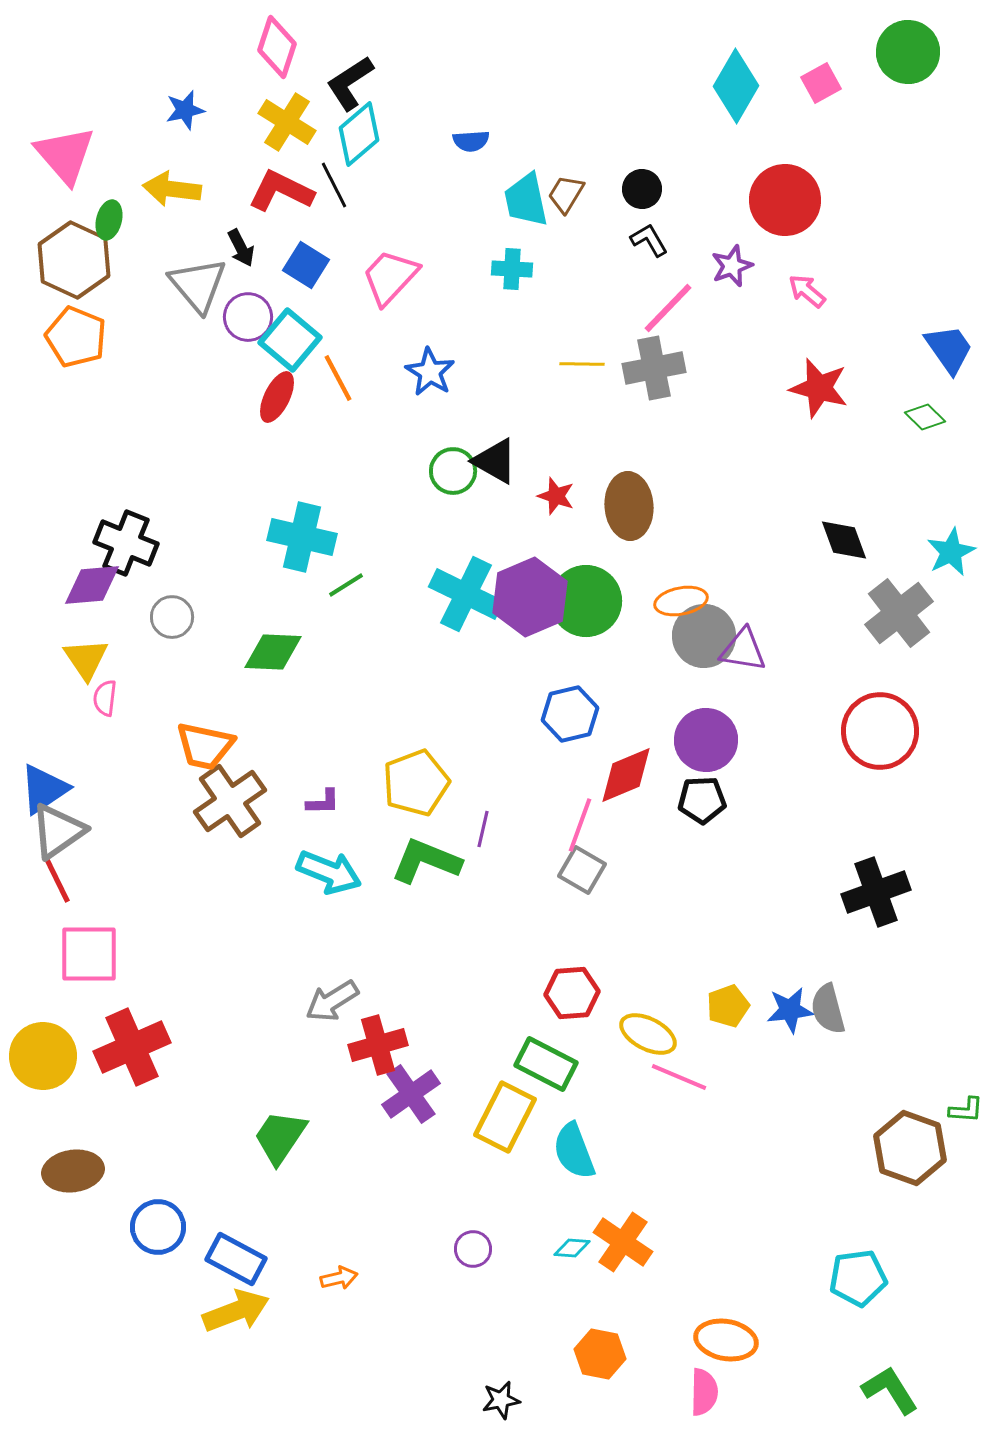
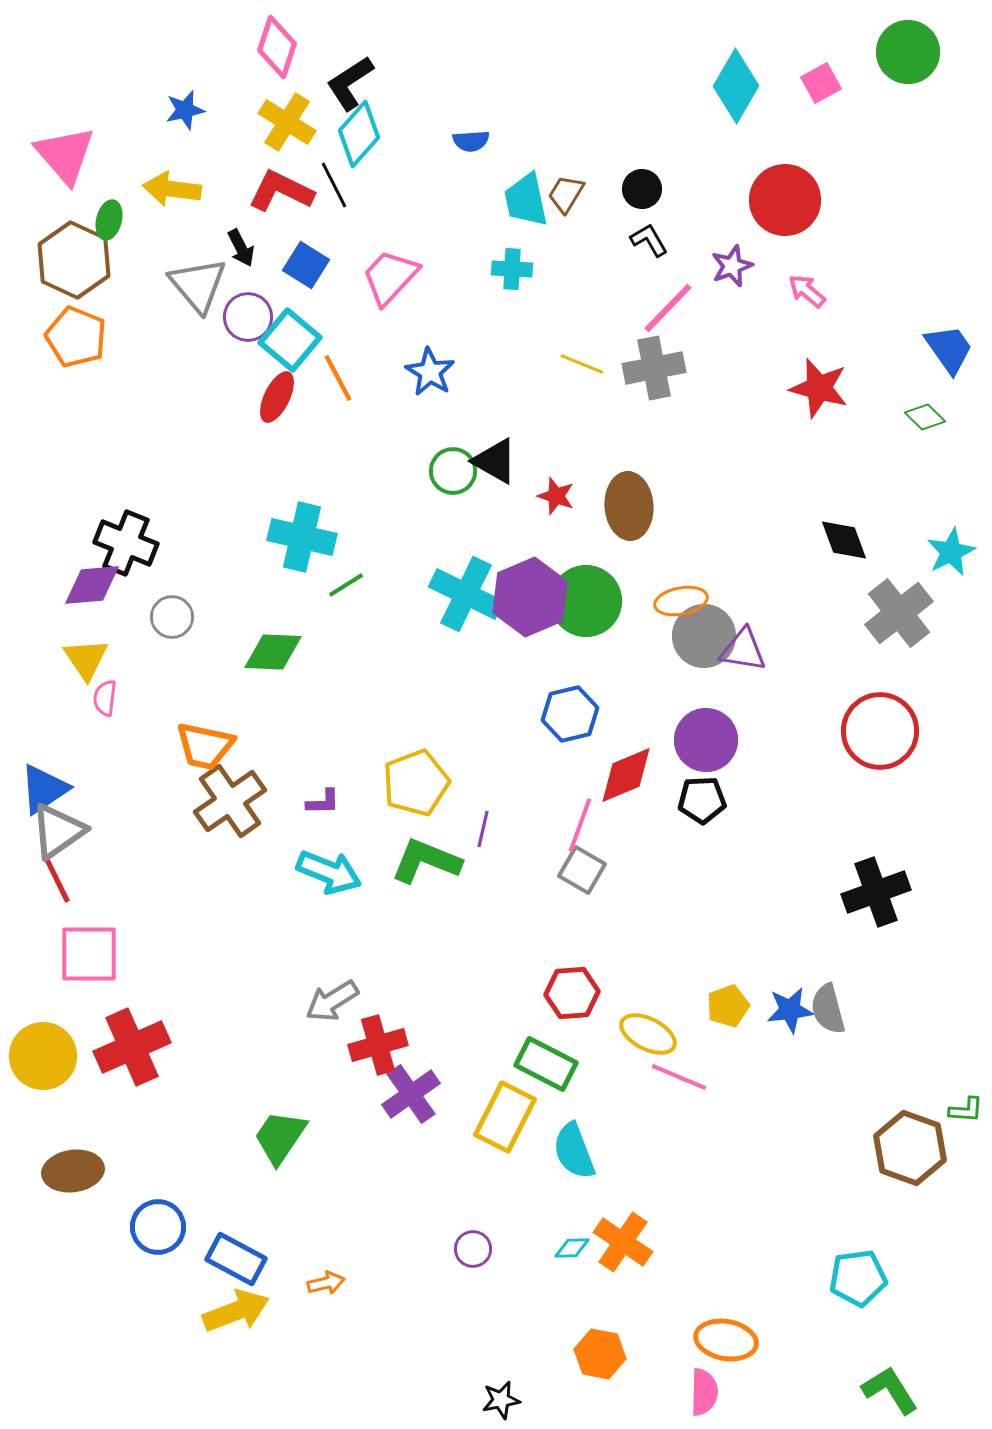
cyan diamond at (359, 134): rotated 8 degrees counterclockwise
yellow line at (582, 364): rotated 21 degrees clockwise
cyan diamond at (572, 1248): rotated 6 degrees counterclockwise
orange arrow at (339, 1278): moved 13 px left, 5 px down
